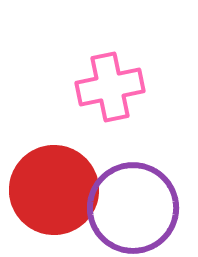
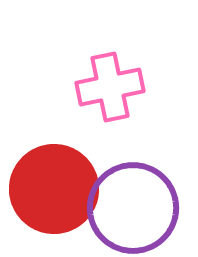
red circle: moved 1 px up
